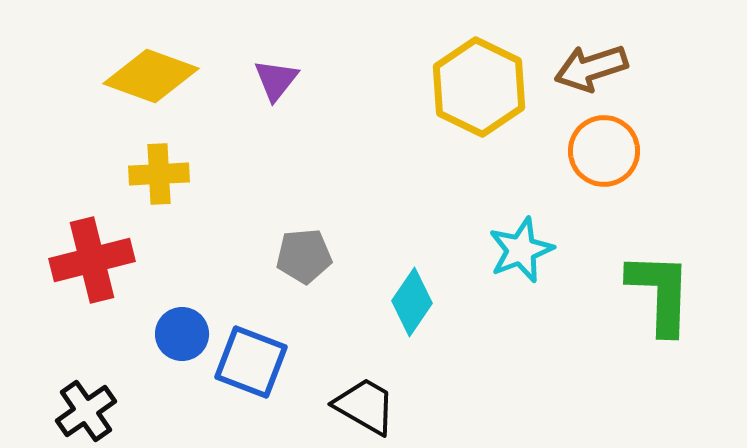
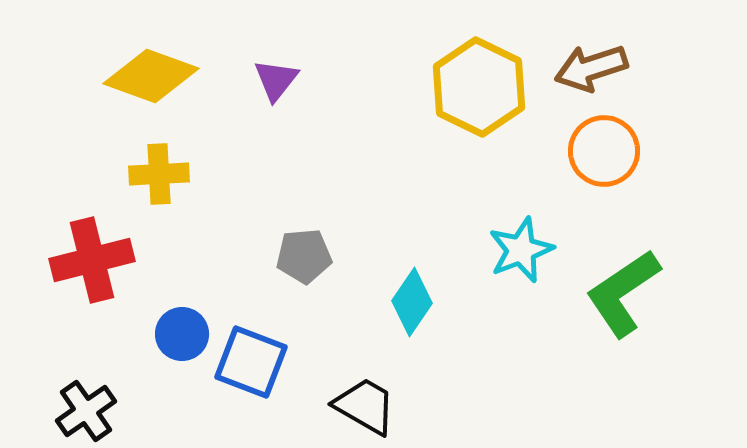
green L-shape: moved 37 px left; rotated 126 degrees counterclockwise
